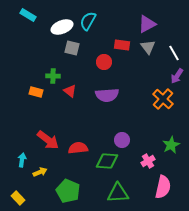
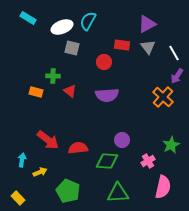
cyan rectangle: moved 3 px down
orange cross: moved 2 px up
